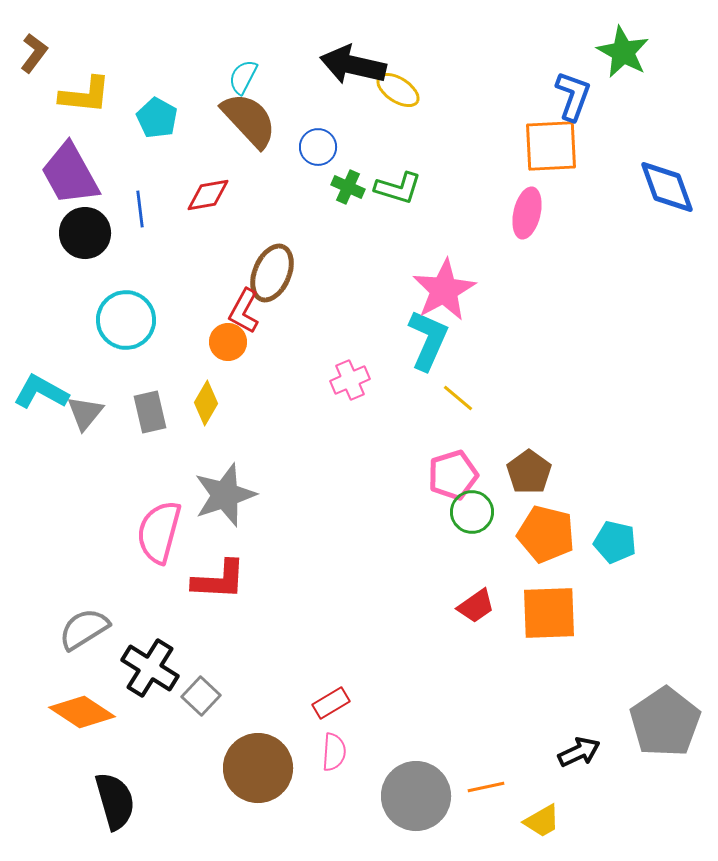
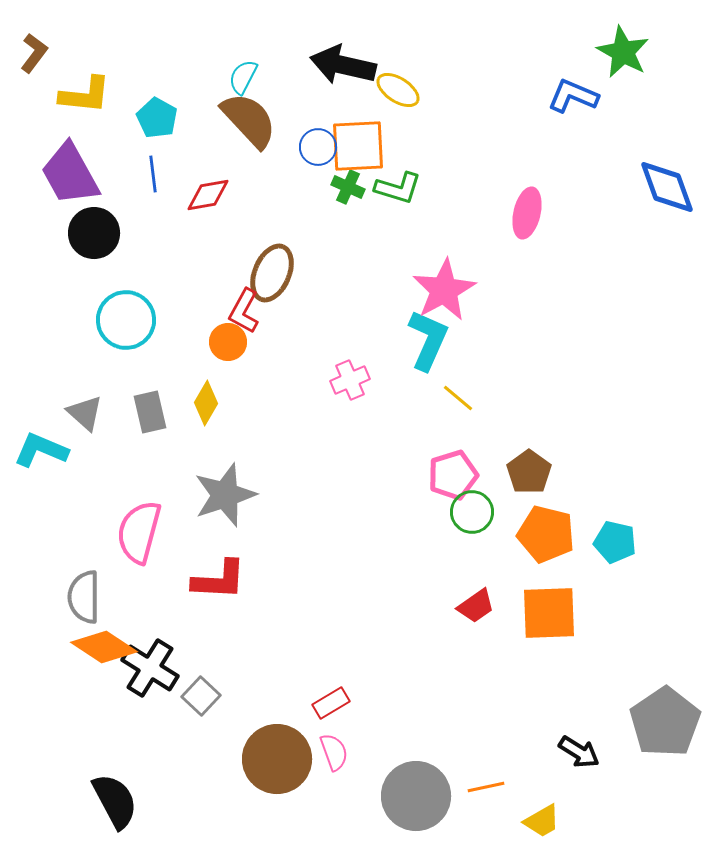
black arrow at (353, 65): moved 10 px left
blue L-shape at (573, 96): rotated 87 degrees counterclockwise
orange square at (551, 146): moved 193 px left
blue line at (140, 209): moved 13 px right, 35 px up
black circle at (85, 233): moved 9 px right
cyan L-shape at (41, 392): moved 58 px down; rotated 6 degrees counterclockwise
gray triangle at (85, 413): rotated 27 degrees counterclockwise
pink semicircle at (159, 532): moved 20 px left
gray semicircle at (84, 629): moved 32 px up; rotated 58 degrees counterclockwise
orange diamond at (82, 712): moved 22 px right, 65 px up
pink semicircle at (334, 752): rotated 24 degrees counterclockwise
black arrow at (579, 752): rotated 57 degrees clockwise
brown circle at (258, 768): moved 19 px right, 9 px up
black semicircle at (115, 801): rotated 12 degrees counterclockwise
